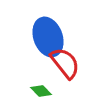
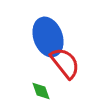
green diamond: rotated 25 degrees clockwise
